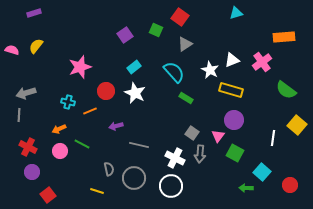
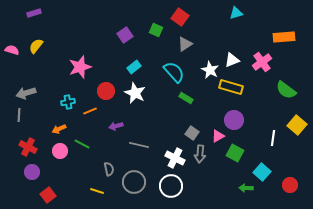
yellow rectangle at (231, 90): moved 3 px up
cyan cross at (68, 102): rotated 24 degrees counterclockwise
pink triangle at (218, 136): rotated 24 degrees clockwise
gray circle at (134, 178): moved 4 px down
